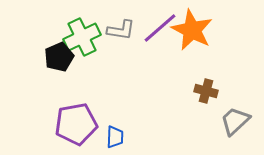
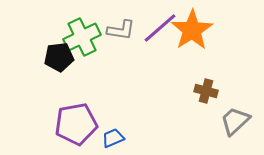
orange star: rotated 12 degrees clockwise
black pentagon: rotated 16 degrees clockwise
blue trapezoid: moved 2 px left, 1 px down; rotated 115 degrees counterclockwise
